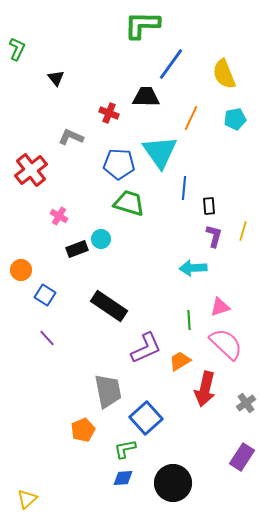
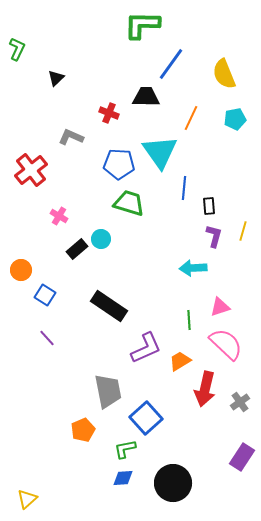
black triangle at (56, 78): rotated 24 degrees clockwise
black rectangle at (77, 249): rotated 20 degrees counterclockwise
gray cross at (246, 403): moved 6 px left, 1 px up
